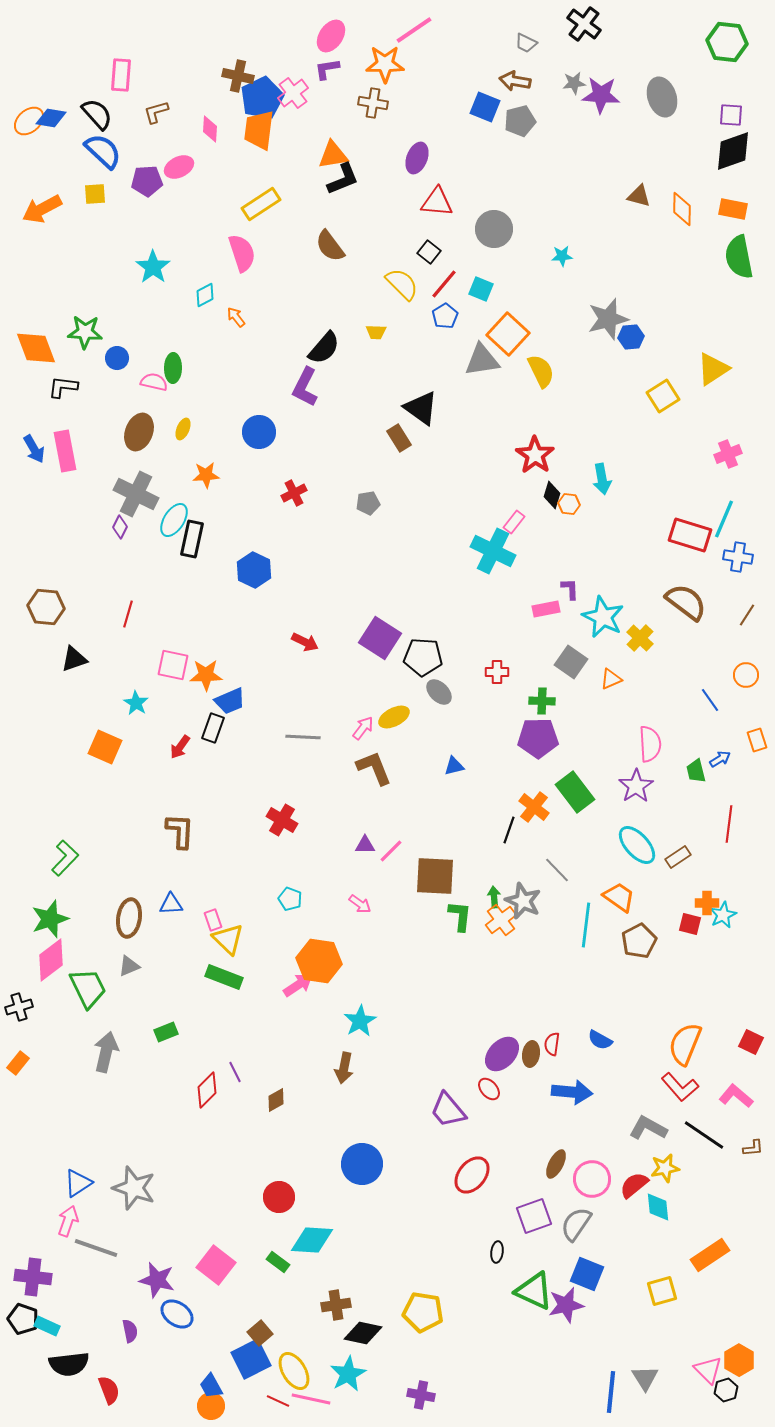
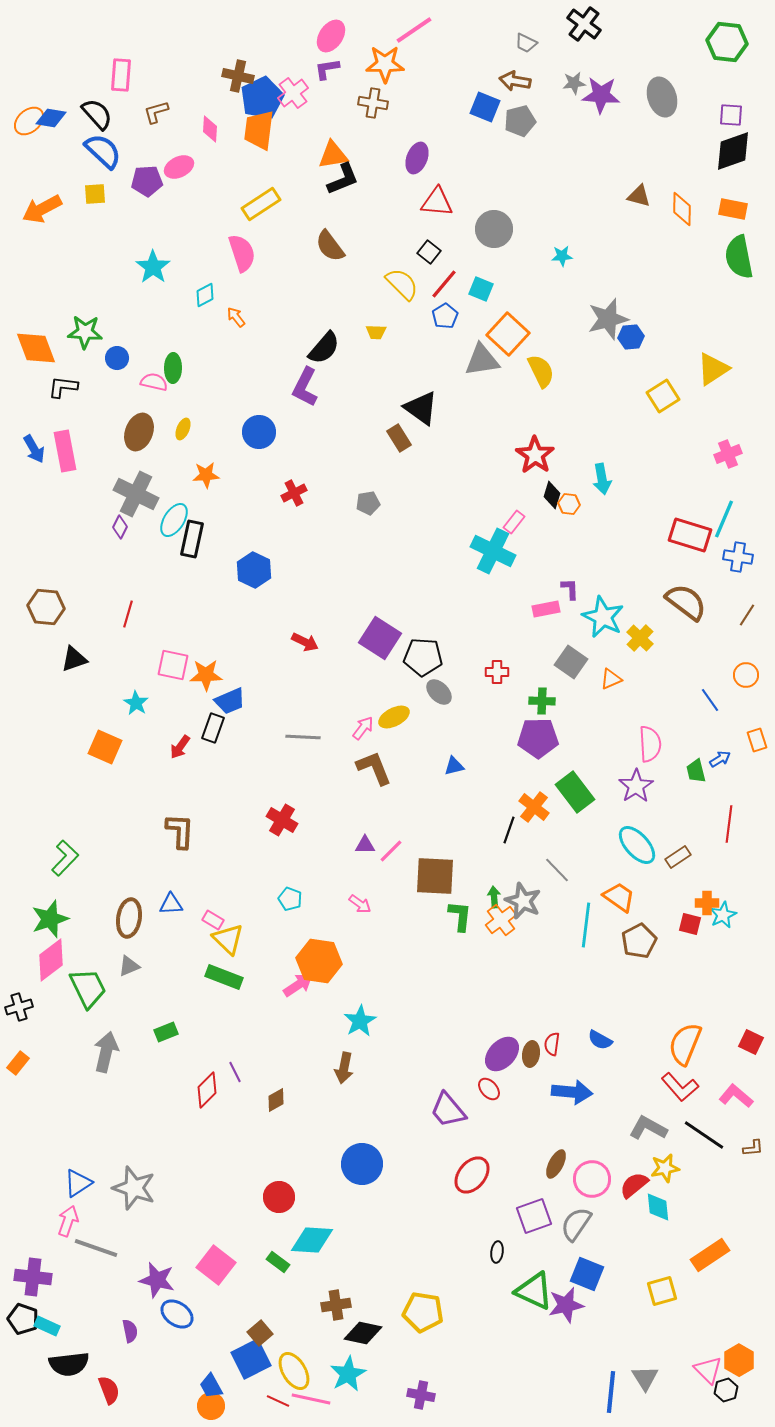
pink rectangle at (213, 920): rotated 40 degrees counterclockwise
